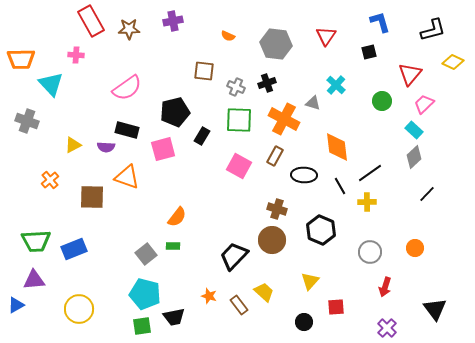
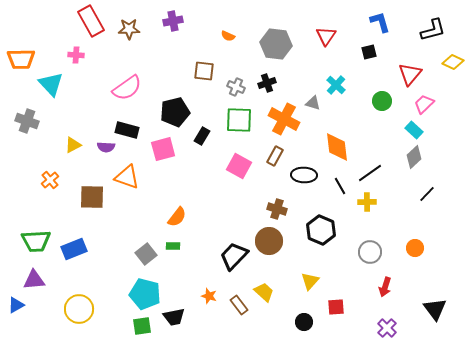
brown circle at (272, 240): moved 3 px left, 1 px down
